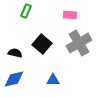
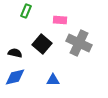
pink rectangle: moved 10 px left, 5 px down
gray cross: rotated 35 degrees counterclockwise
blue diamond: moved 1 px right, 2 px up
